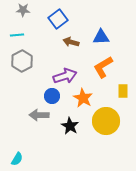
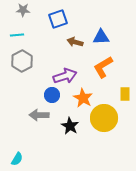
blue square: rotated 18 degrees clockwise
brown arrow: moved 4 px right
yellow rectangle: moved 2 px right, 3 px down
blue circle: moved 1 px up
yellow circle: moved 2 px left, 3 px up
